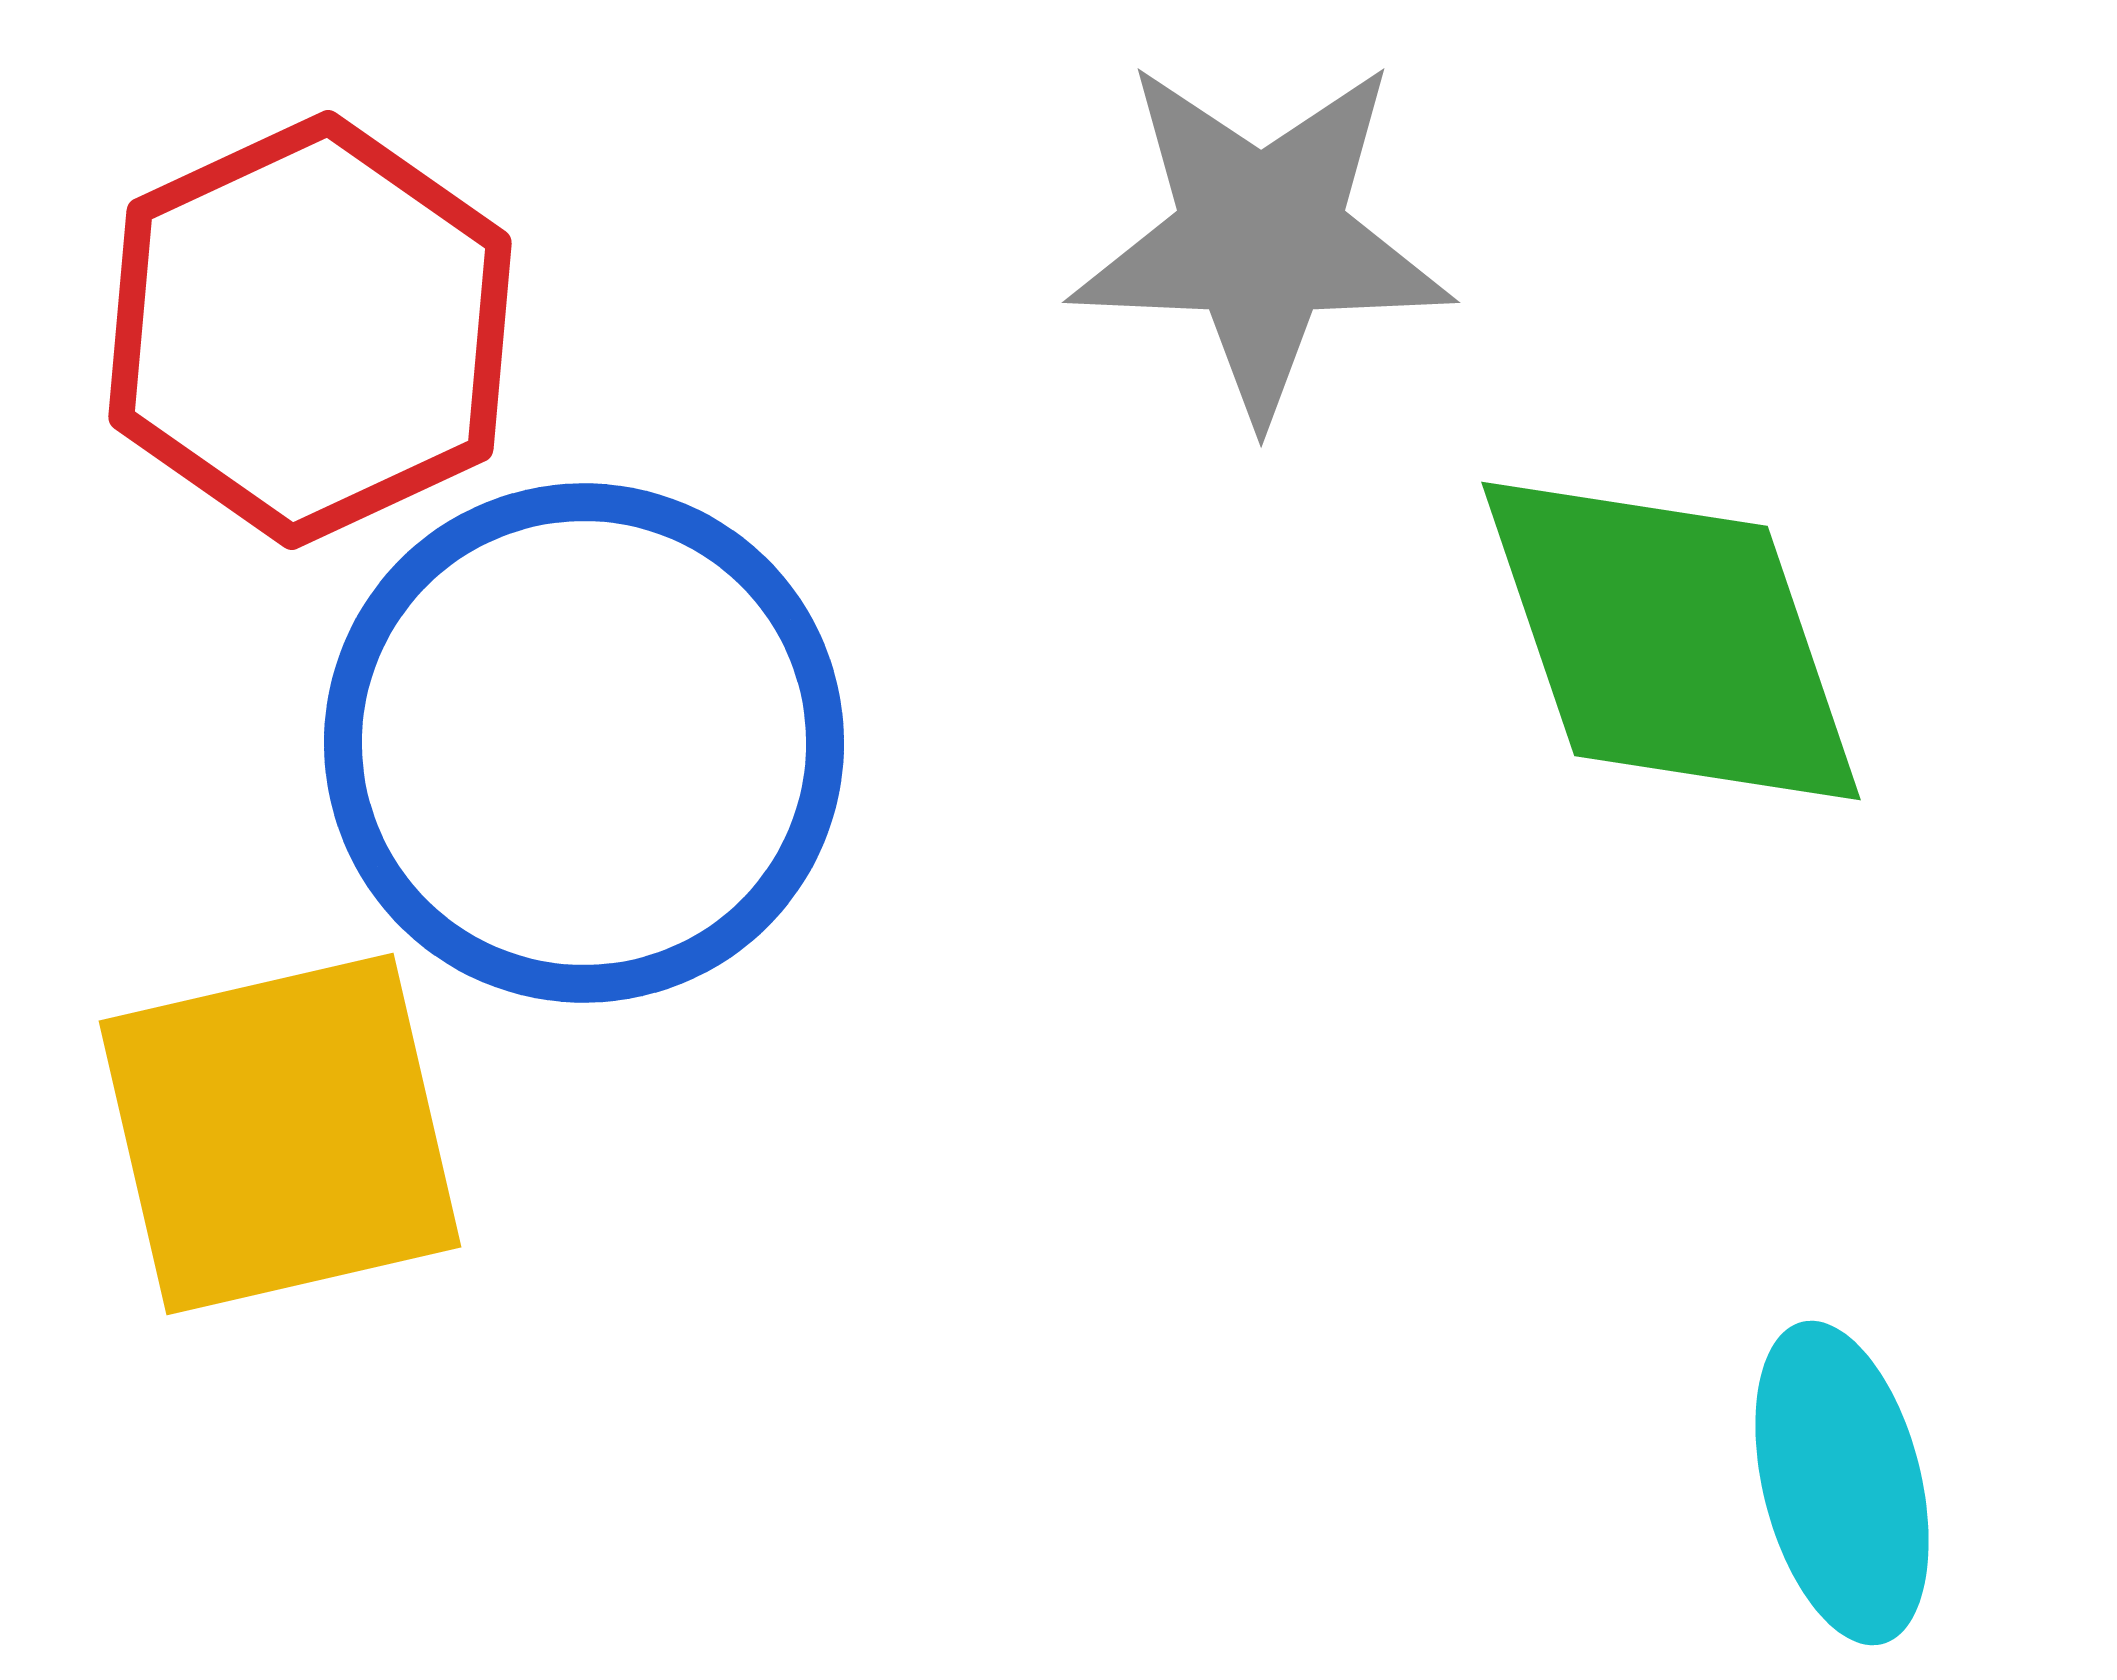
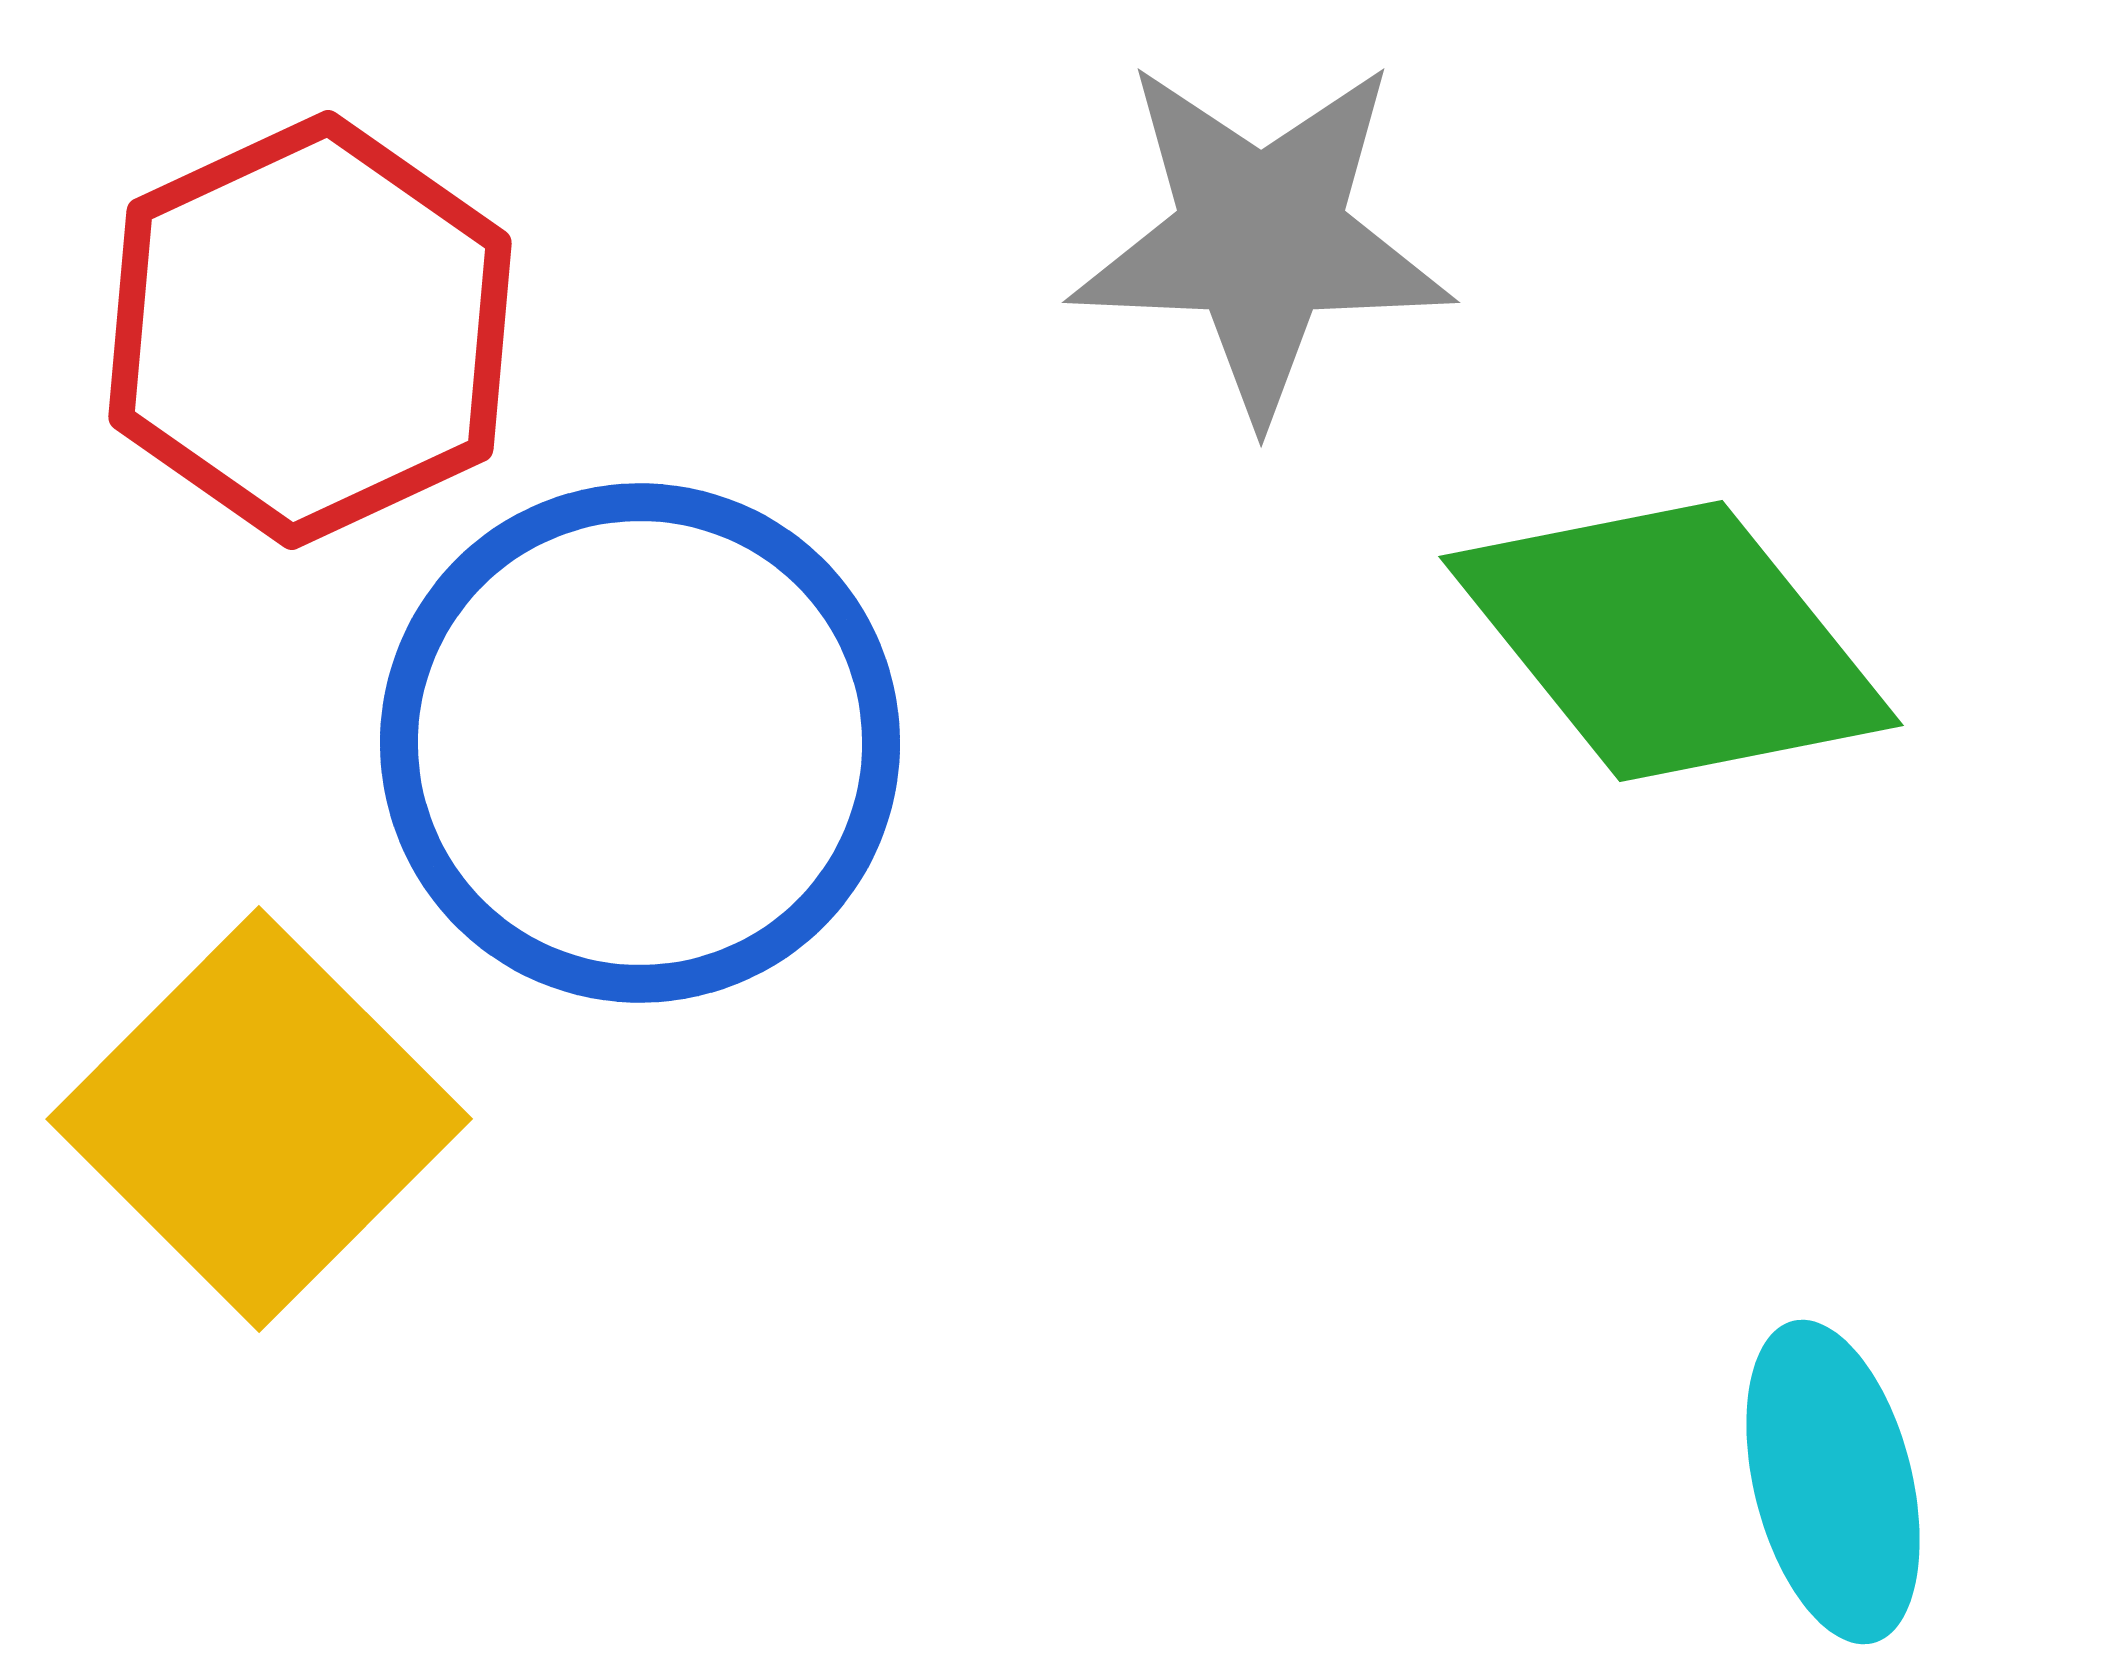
green diamond: rotated 20 degrees counterclockwise
blue circle: moved 56 px right
yellow square: moved 21 px left, 15 px up; rotated 32 degrees counterclockwise
cyan ellipse: moved 9 px left, 1 px up
